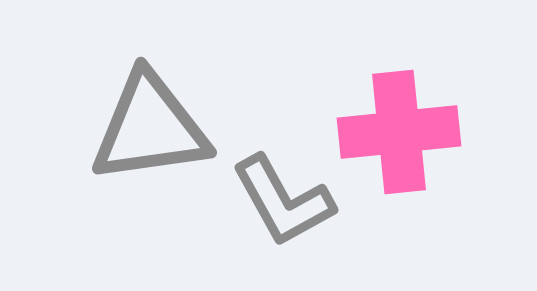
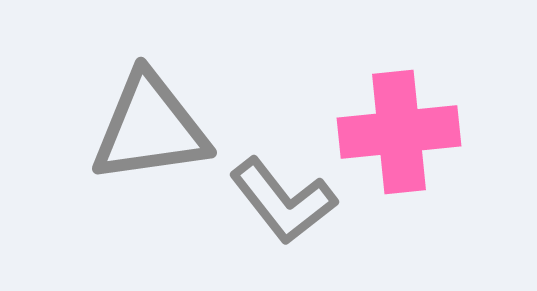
gray L-shape: rotated 9 degrees counterclockwise
